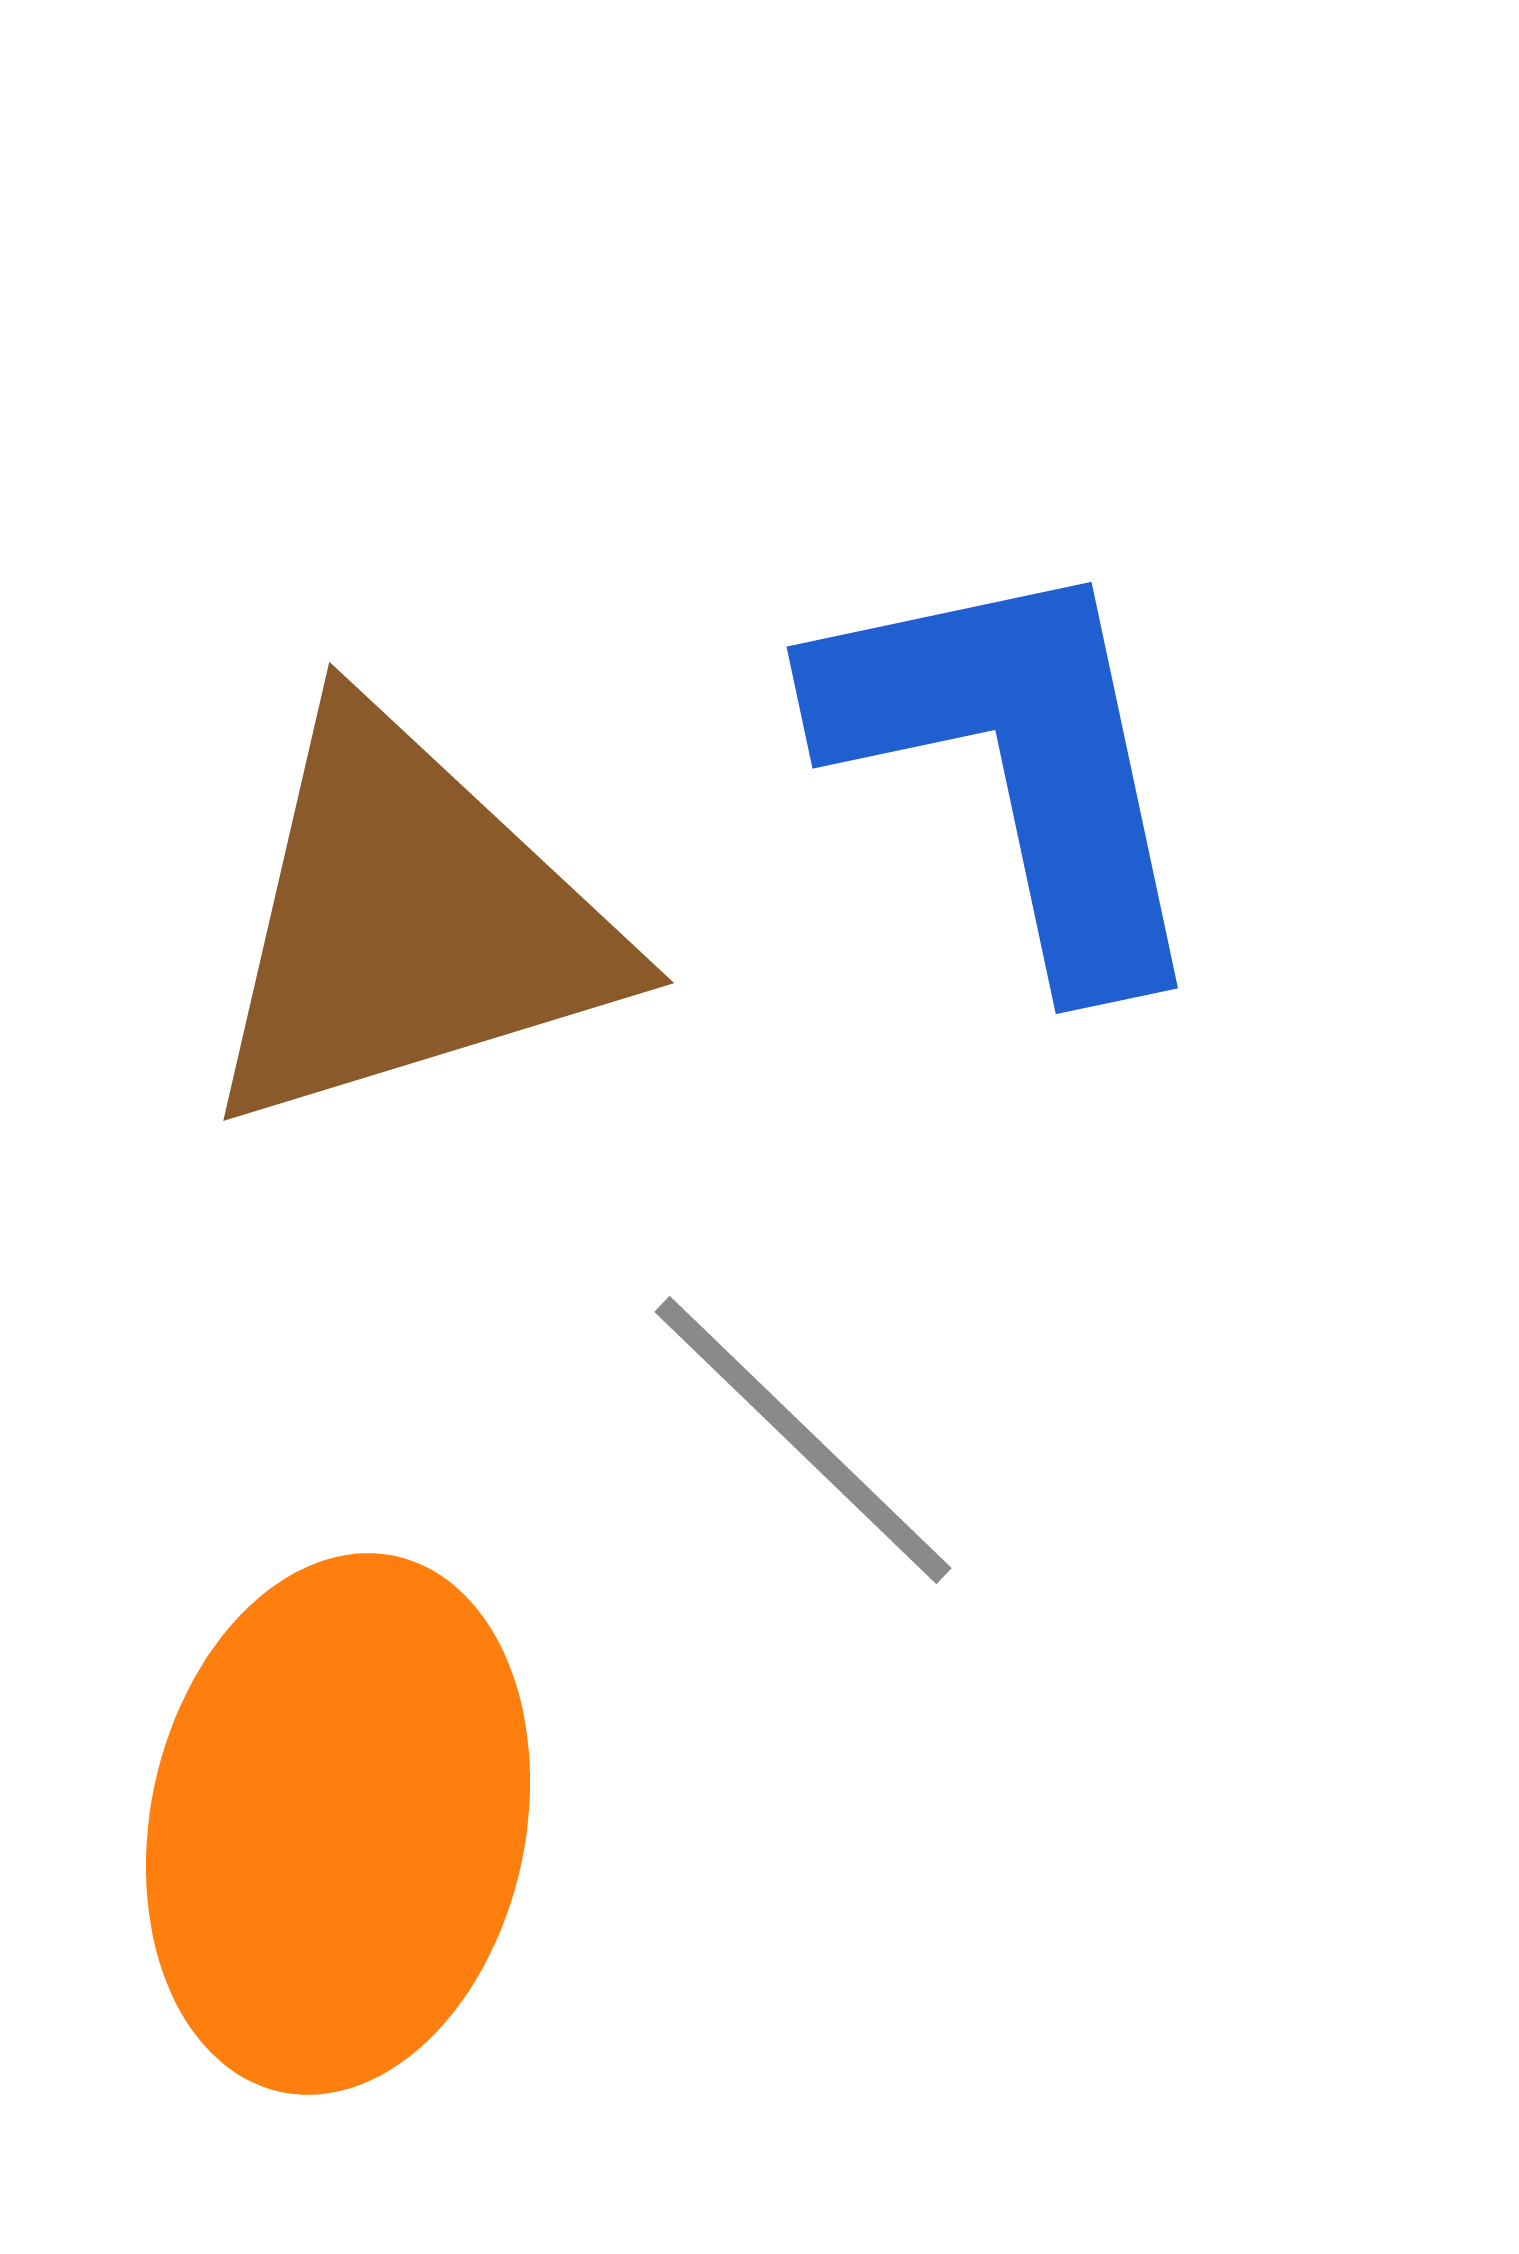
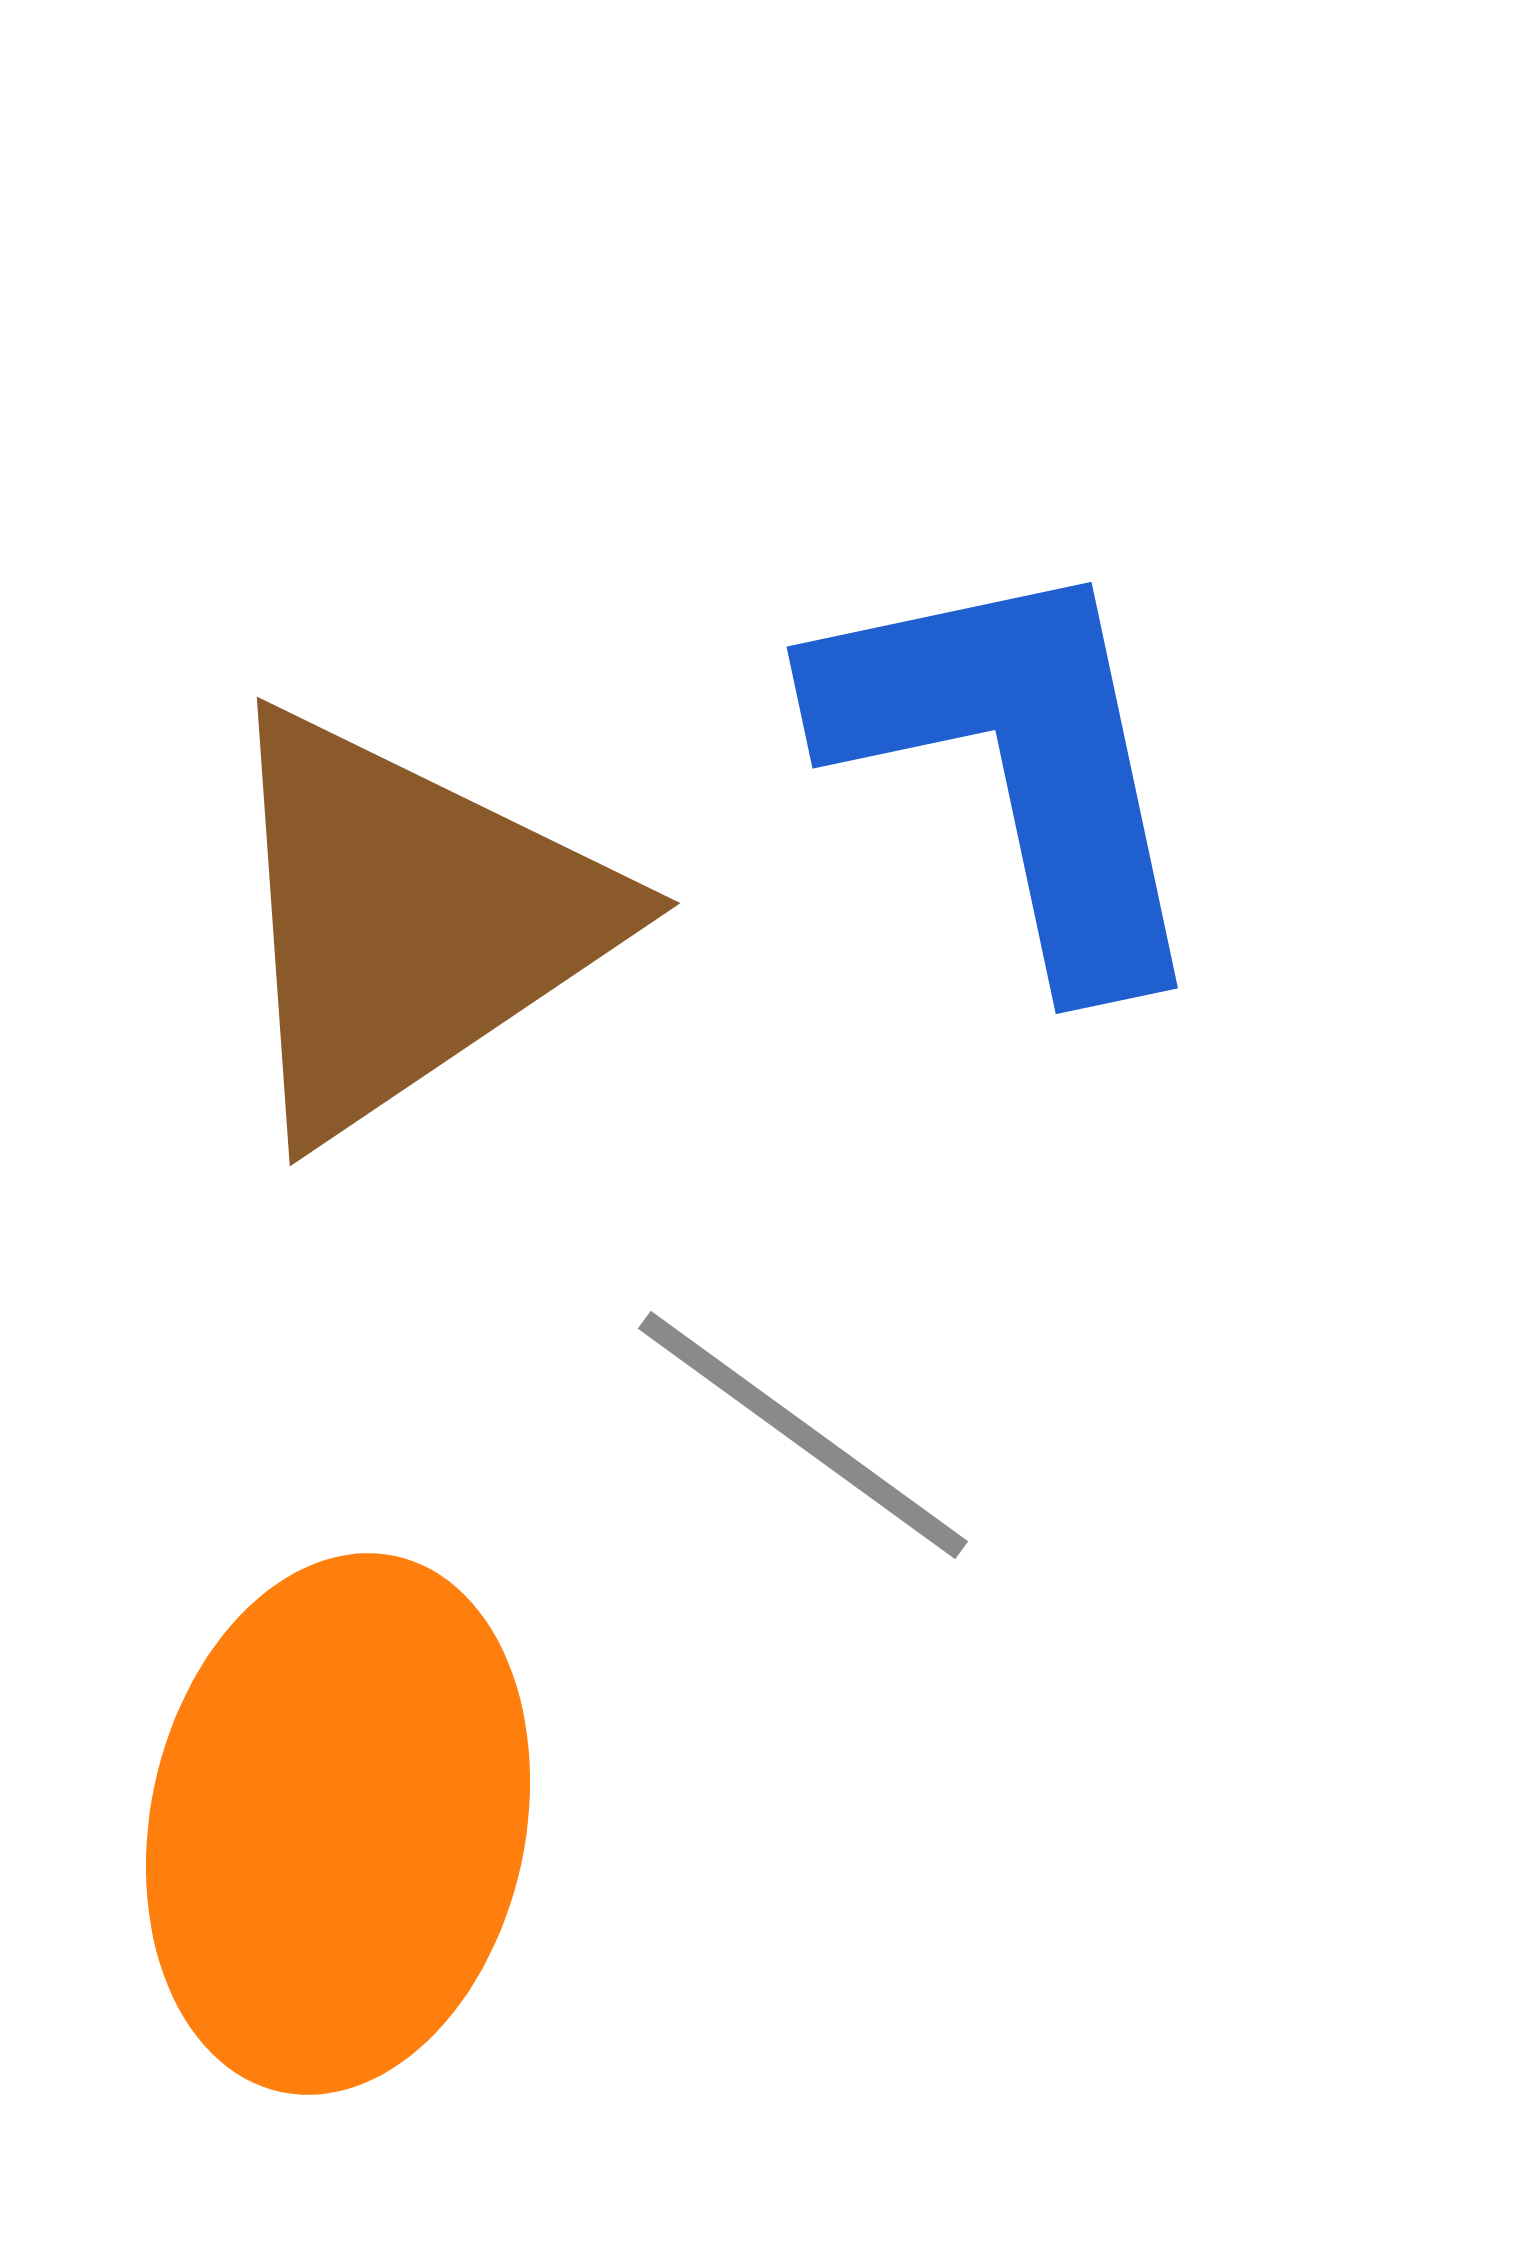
brown triangle: rotated 17 degrees counterclockwise
gray line: moved 5 px up; rotated 8 degrees counterclockwise
